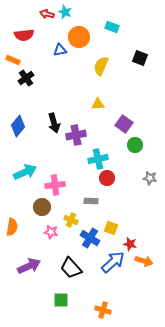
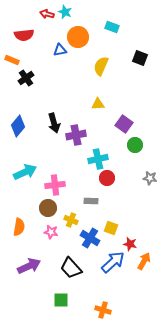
orange circle: moved 1 px left
orange rectangle: moved 1 px left
brown circle: moved 6 px right, 1 px down
orange semicircle: moved 7 px right
orange arrow: rotated 78 degrees counterclockwise
